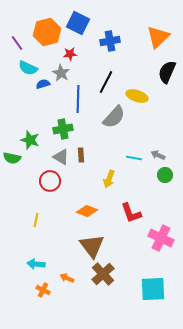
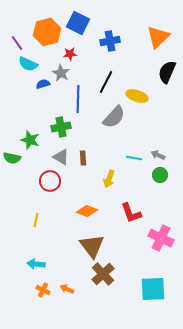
cyan semicircle: moved 4 px up
green cross: moved 2 px left, 2 px up
brown rectangle: moved 2 px right, 3 px down
green circle: moved 5 px left
orange arrow: moved 11 px down
